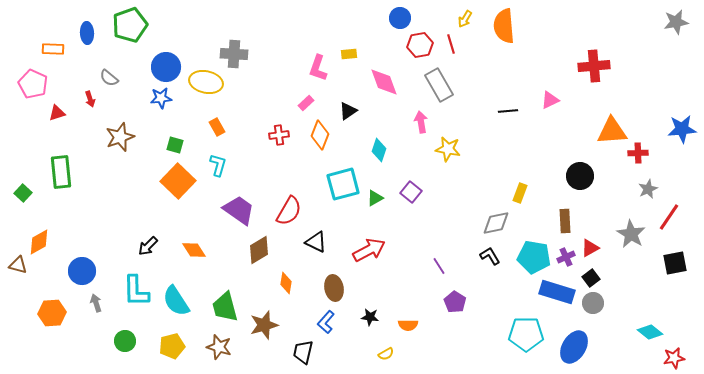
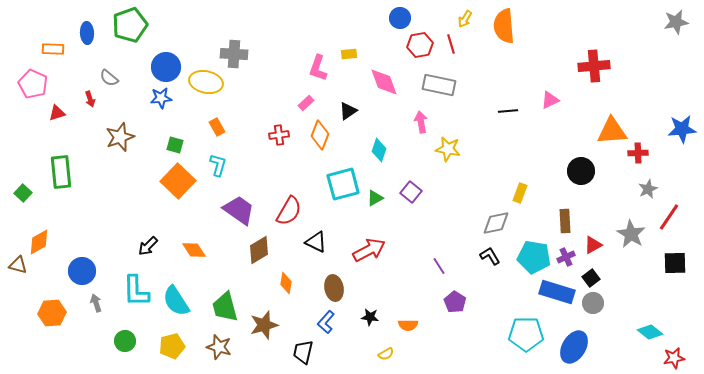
gray rectangle at (439, 85): rotated 48 degrees counterclockwise
black circle at (580, 176): moved 1 px right, 5 px up
red triangle at (590, 248): moved 3 px right, 3 px up
black square at (675, 263): rotated 10 degrees clockwise
